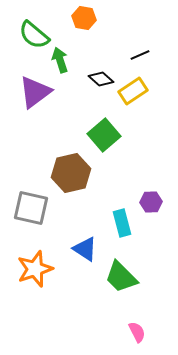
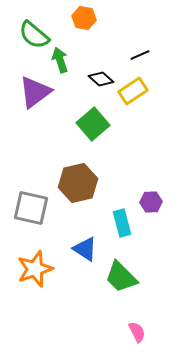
green square: moved 11 px left, 11 px up
brown hexagon: moved 7 px right, 10 px down
